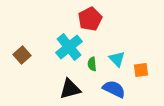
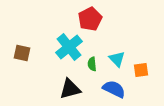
brown square: moved 2 px up; rotated 36 degrees counterclockwise
